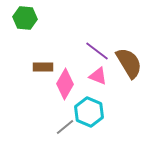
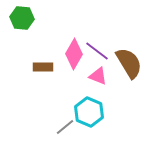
green hexagon: moved 3 px left
pink diamond: moved 9 px right, 30 px up
